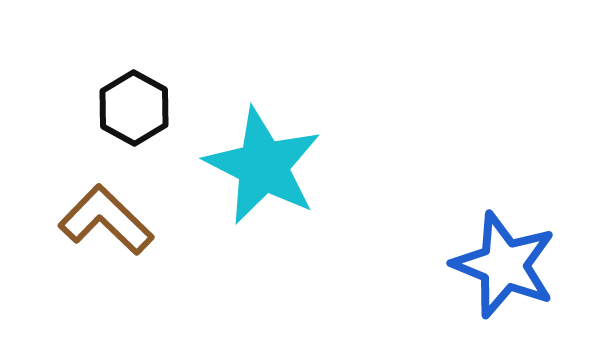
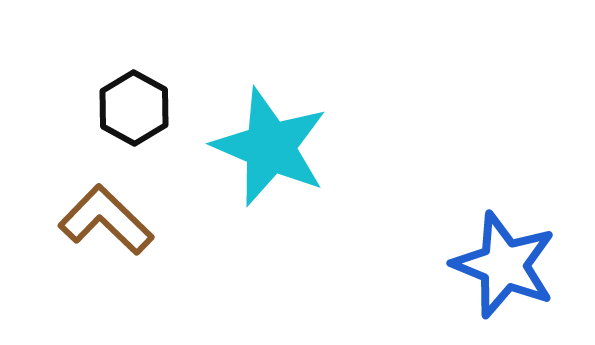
cyan star: moved 7 px right, 19 px up; rotated 4 degrees counterclockwise
